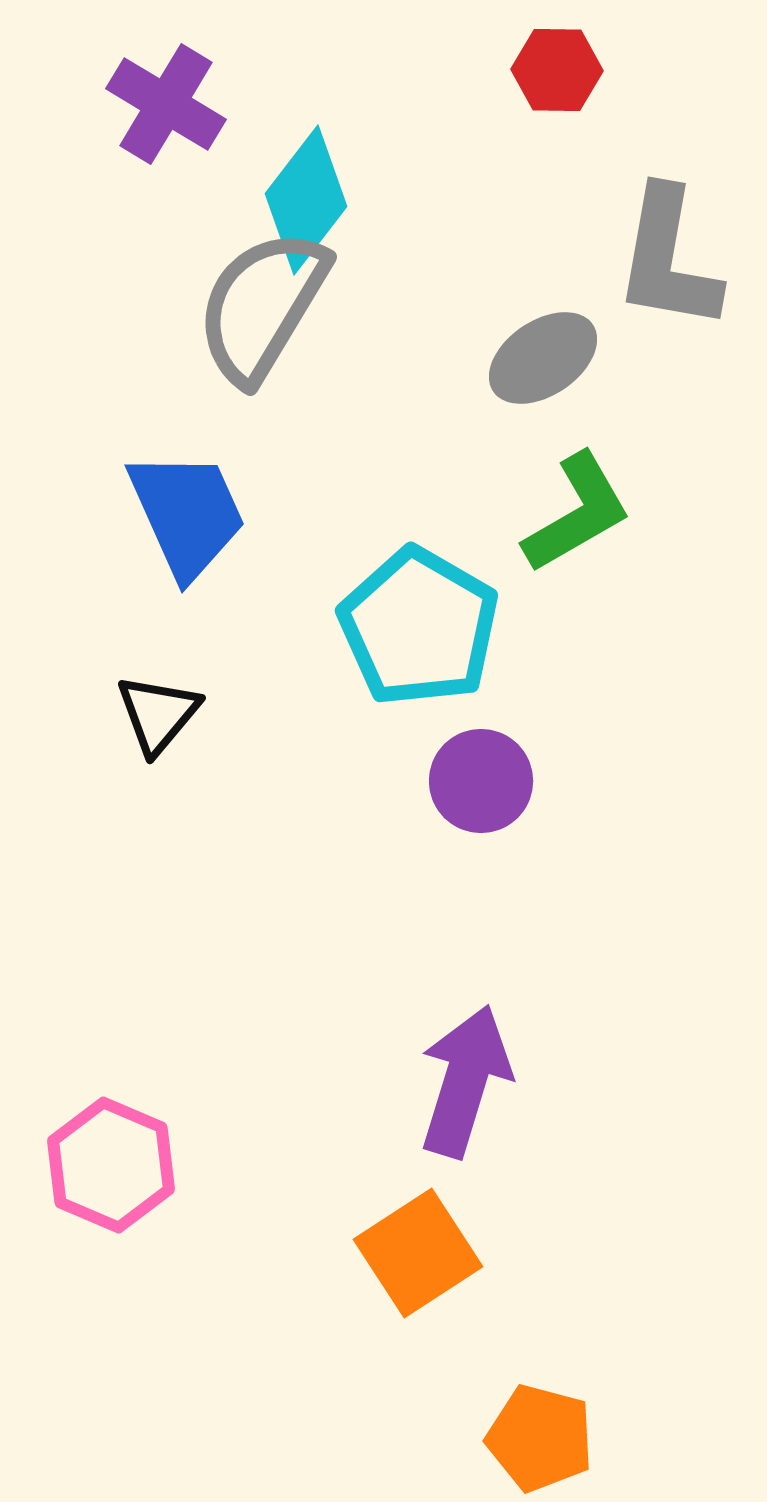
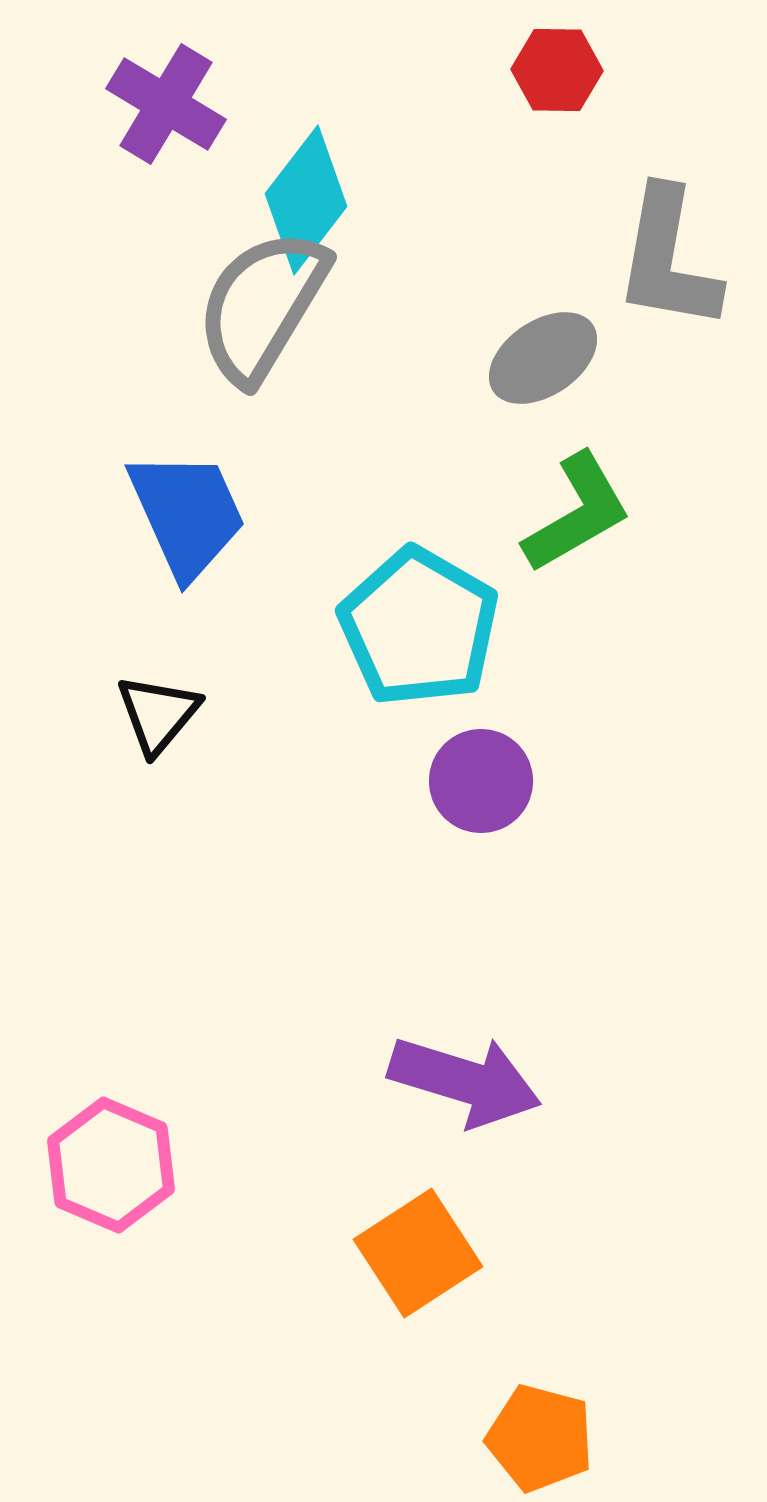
purple arrow: rotated 90 degrees clockwise
